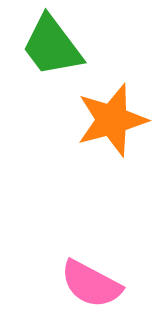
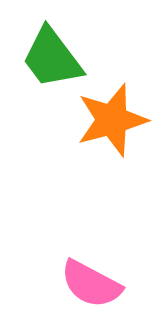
green trapezoid: moved 12 px down
